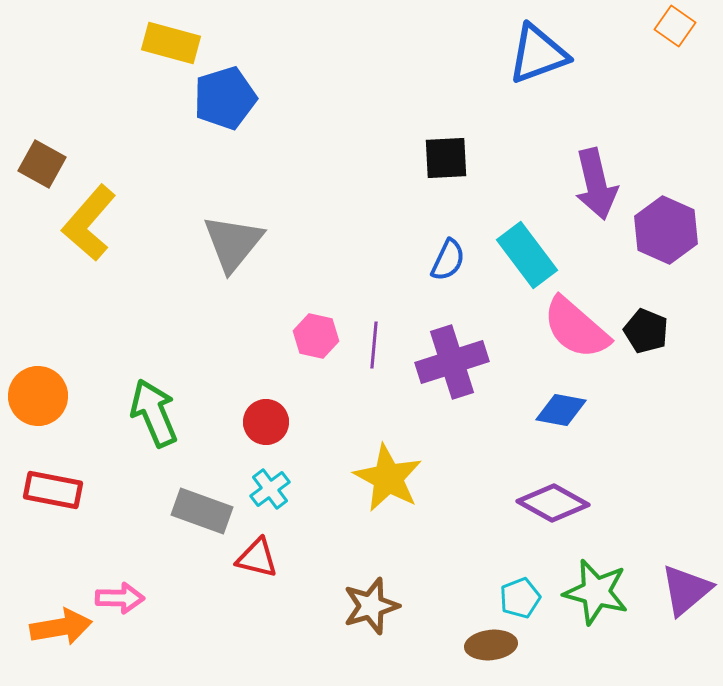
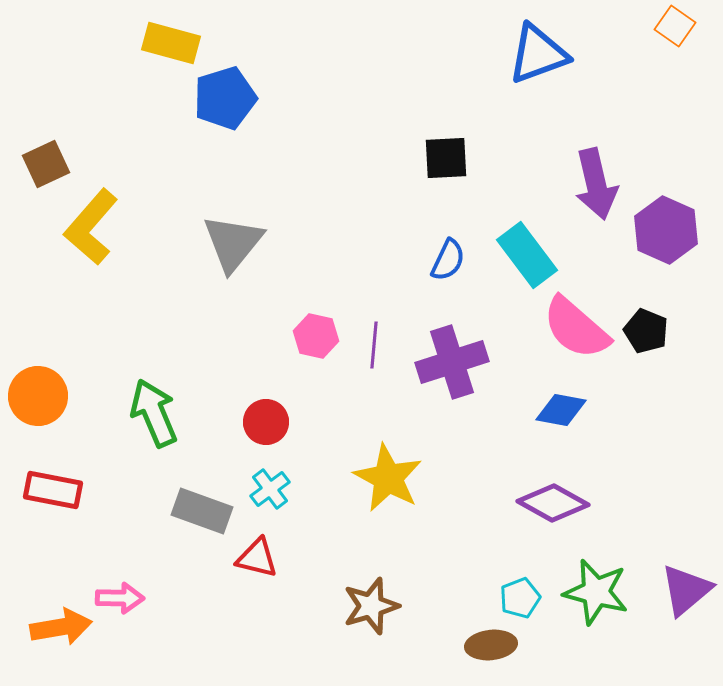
brown square: moved 4 px right; rotated 36 degrees clockwise
yellow L-shape: moved 2 px right, 4 px down
